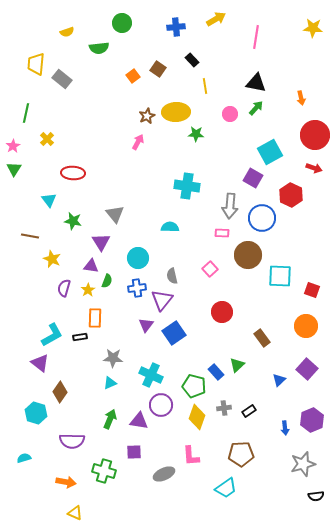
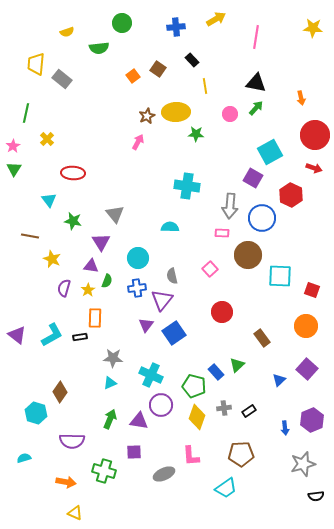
purple triangle at (40, 363): moved 23 px left, 28 px up
